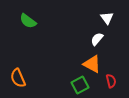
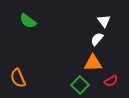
white triangle: moved 3 px left, 3 px down
orange triangle: moved 1 px right, 1 px up; rotated 30 degrees counterclockwise
red semicircle: rotated 72 degrees clockwise
green square: rotated 18 degrees counterclockwise
